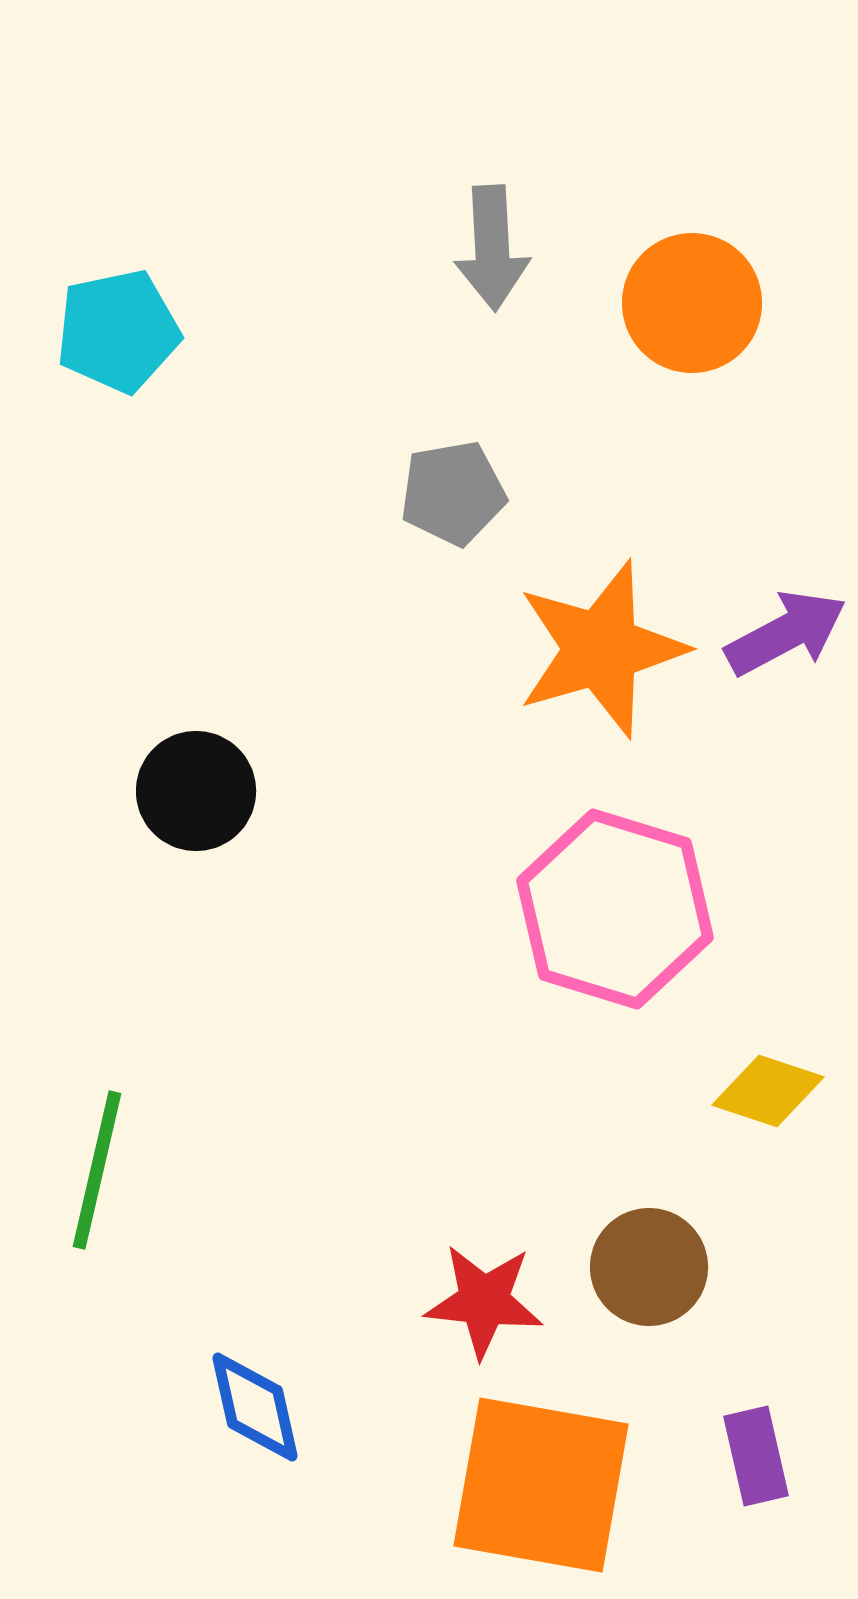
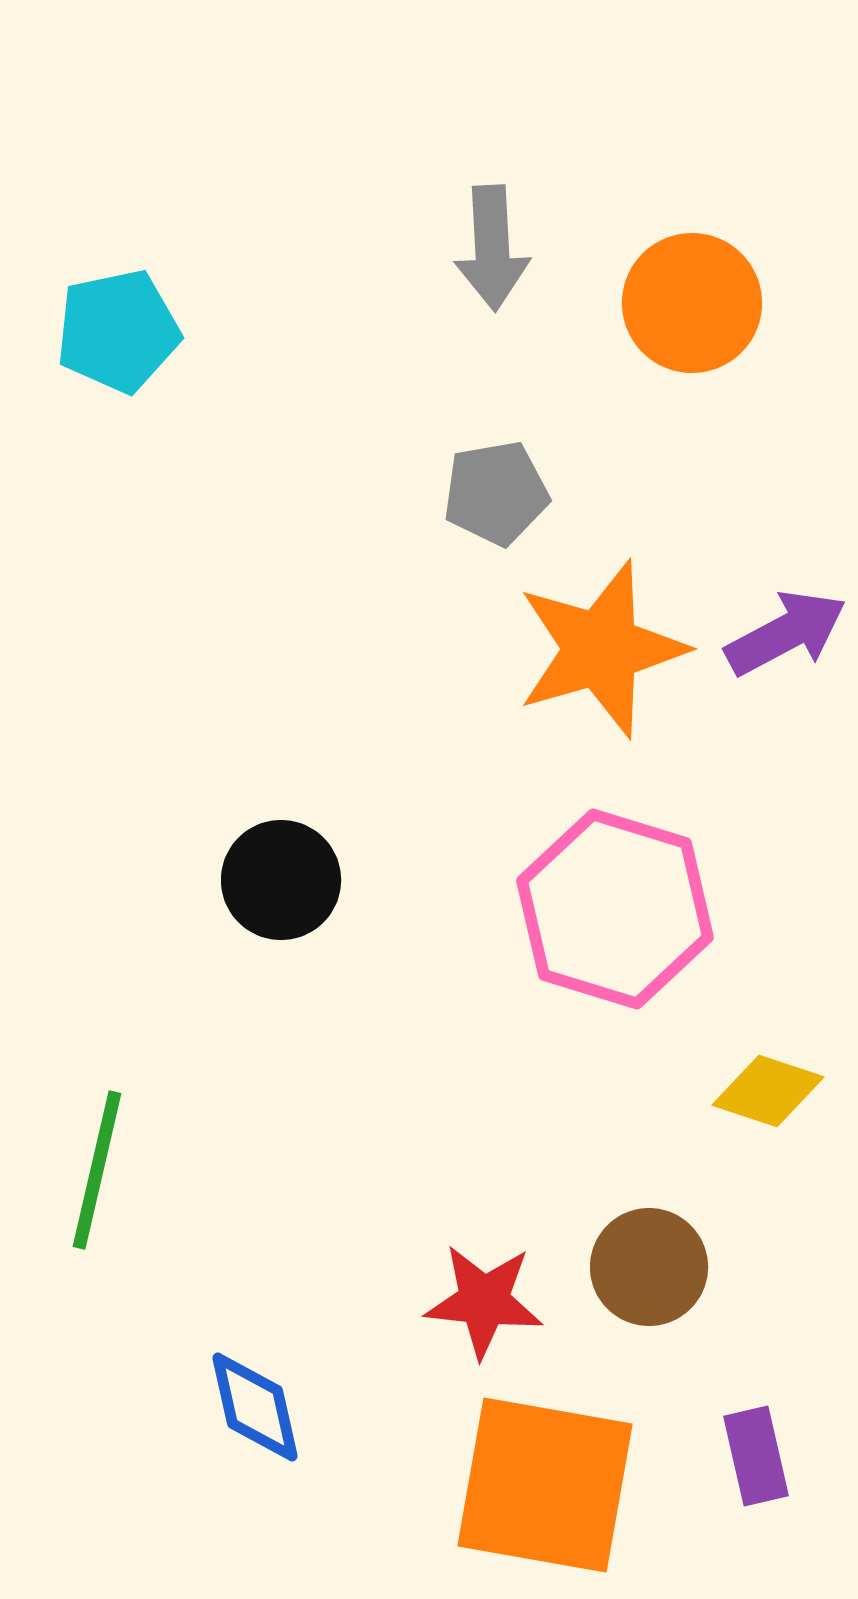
gray pentagon: moved 43 px right
black circle: moved 85 px right, 89 px down
orange square: moved 4 px right
